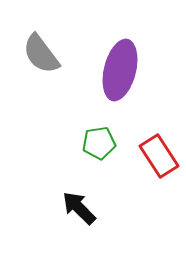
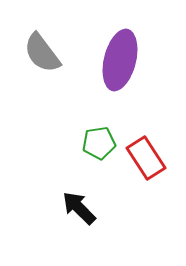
gray semicircle: moved 1 px right, 1 px up
purple ellipse: moved 10 px up
red rectangle: moved 13 px left, 2 px down
